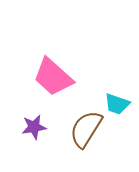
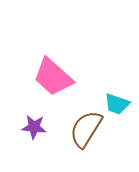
purple star: rotated 15 degrees clockwise
